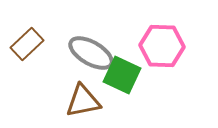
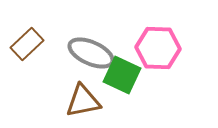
pink hexagon: moved 4 px left, 2 px down
gray ellipse: rotated 6 degrees counterclockwise
